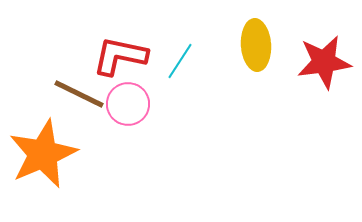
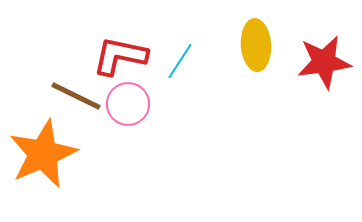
brown line: moved 3 px left, 2 px down
